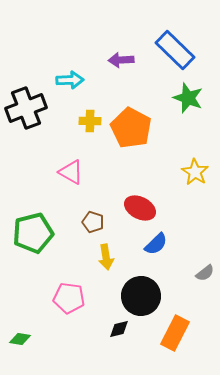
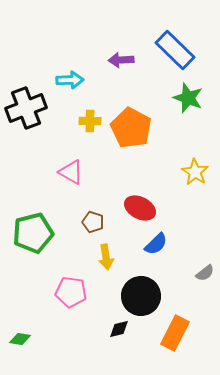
pink pentagon: moved 2 px right, 6 px up
